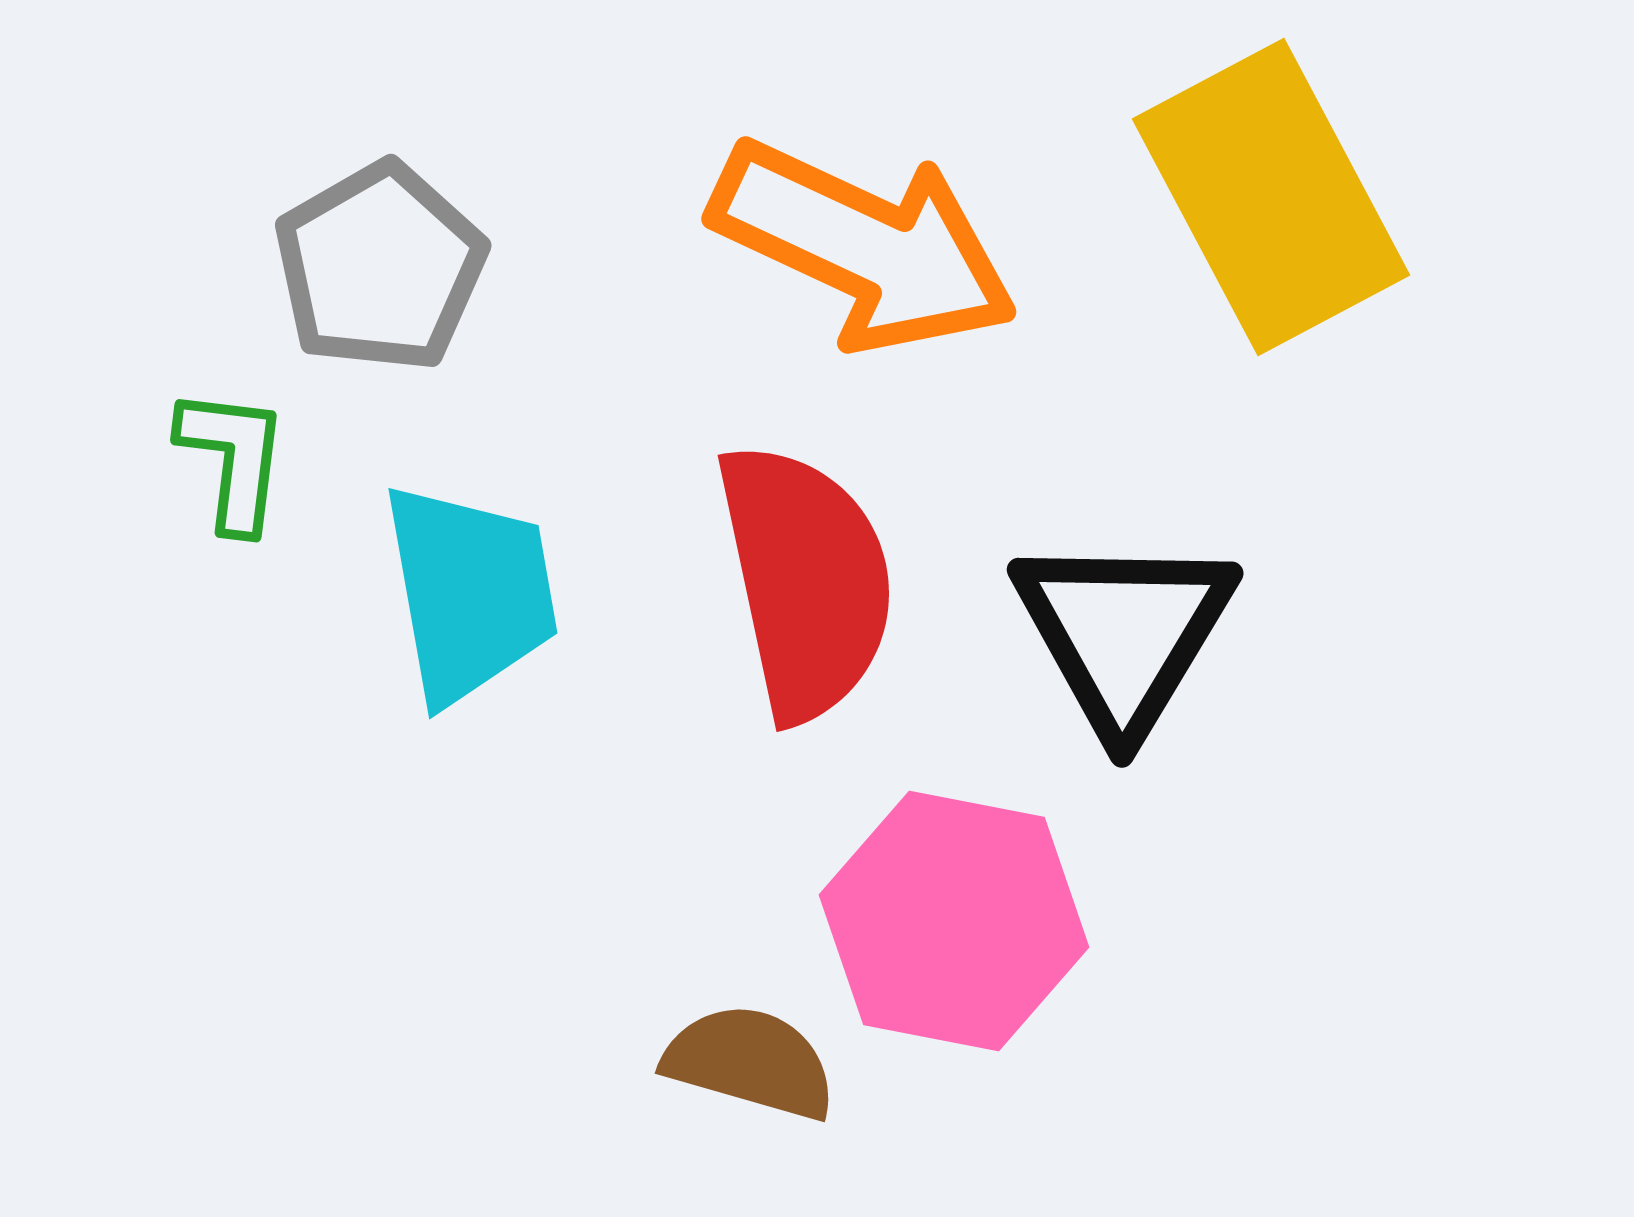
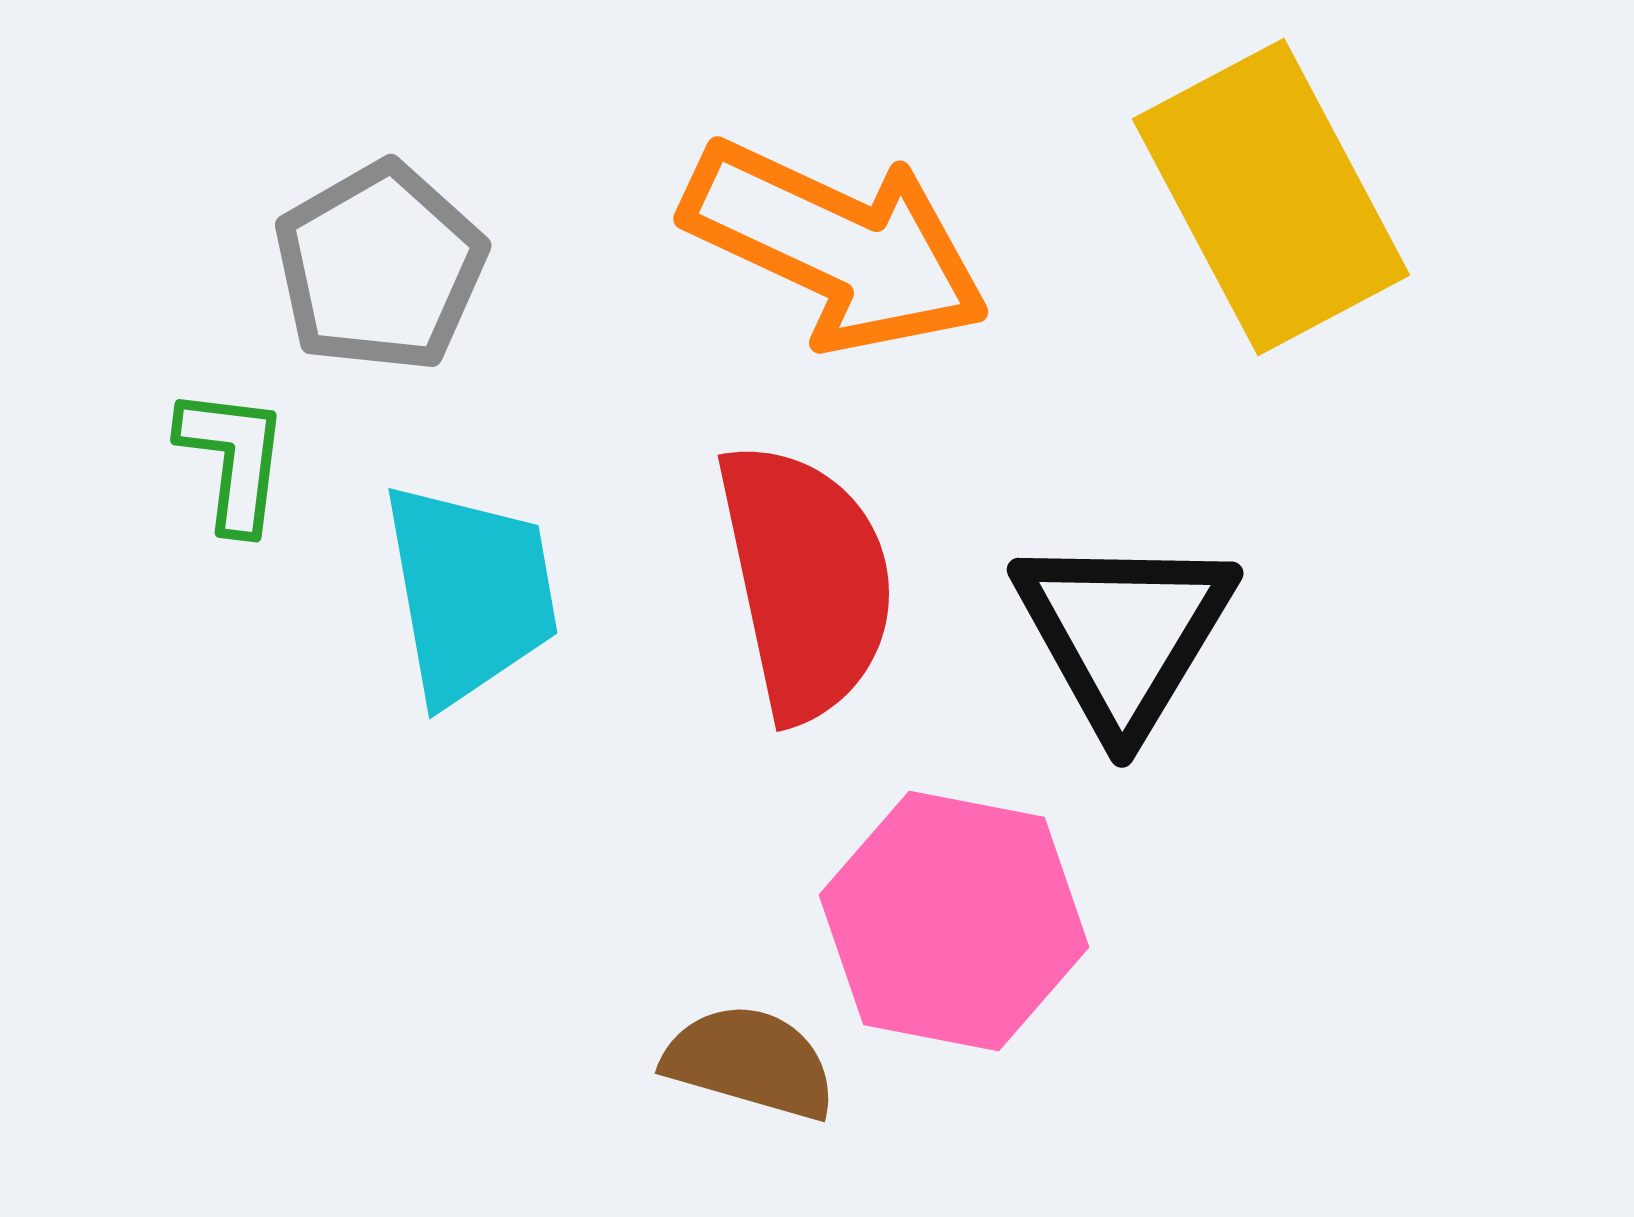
orange arrow: moved 28 px left
